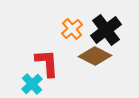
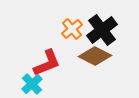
black cross: moved 4 px left
red L-shape: rotated 72 degrees clockwise
